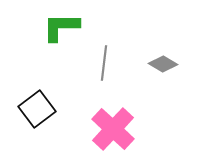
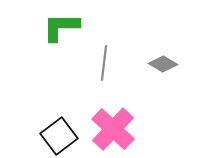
black square: moved 22 px right, 27 px down
